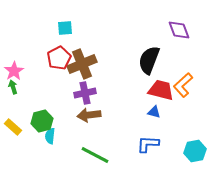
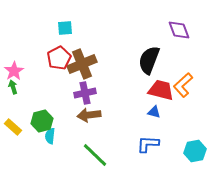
green line: rotated 16 degrees clockwise
